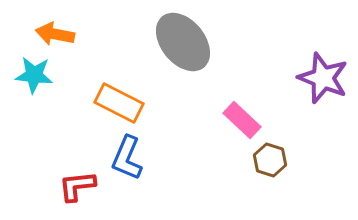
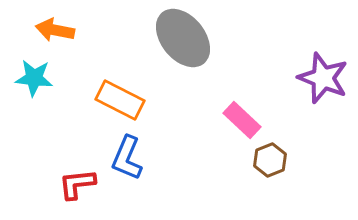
orange arrow: moved 4 px up
gray ellipse: moved 4 px up
cyan star: moved 3 px down
orange rectangle: moved 1 px right, 3 px up
brown hexagon: rotated 20 degrees clockwise
red L-shape: moved 2 px up
